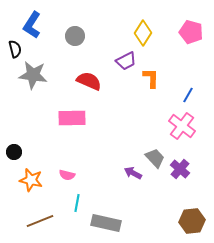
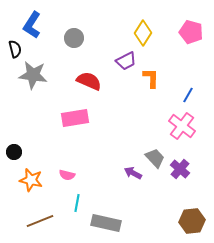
gray circle: moved 1 px left, 2 px down
pink rectangle: moved 3 px right; rotated 8 degrees counterclockwise
